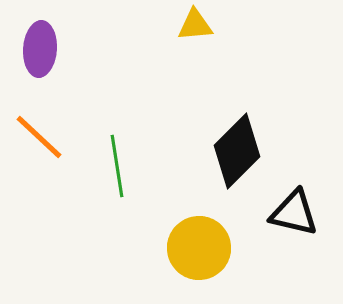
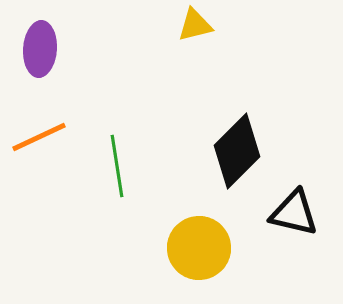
yellow triangle: rotated 9 degrees counterclockwise
orange line: rotated 68 degrees counterclockwise
